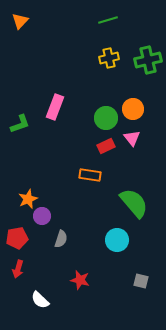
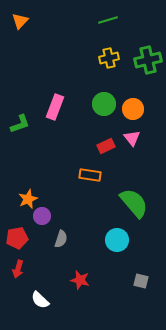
green circle: moved 2 px left, 14 px up
